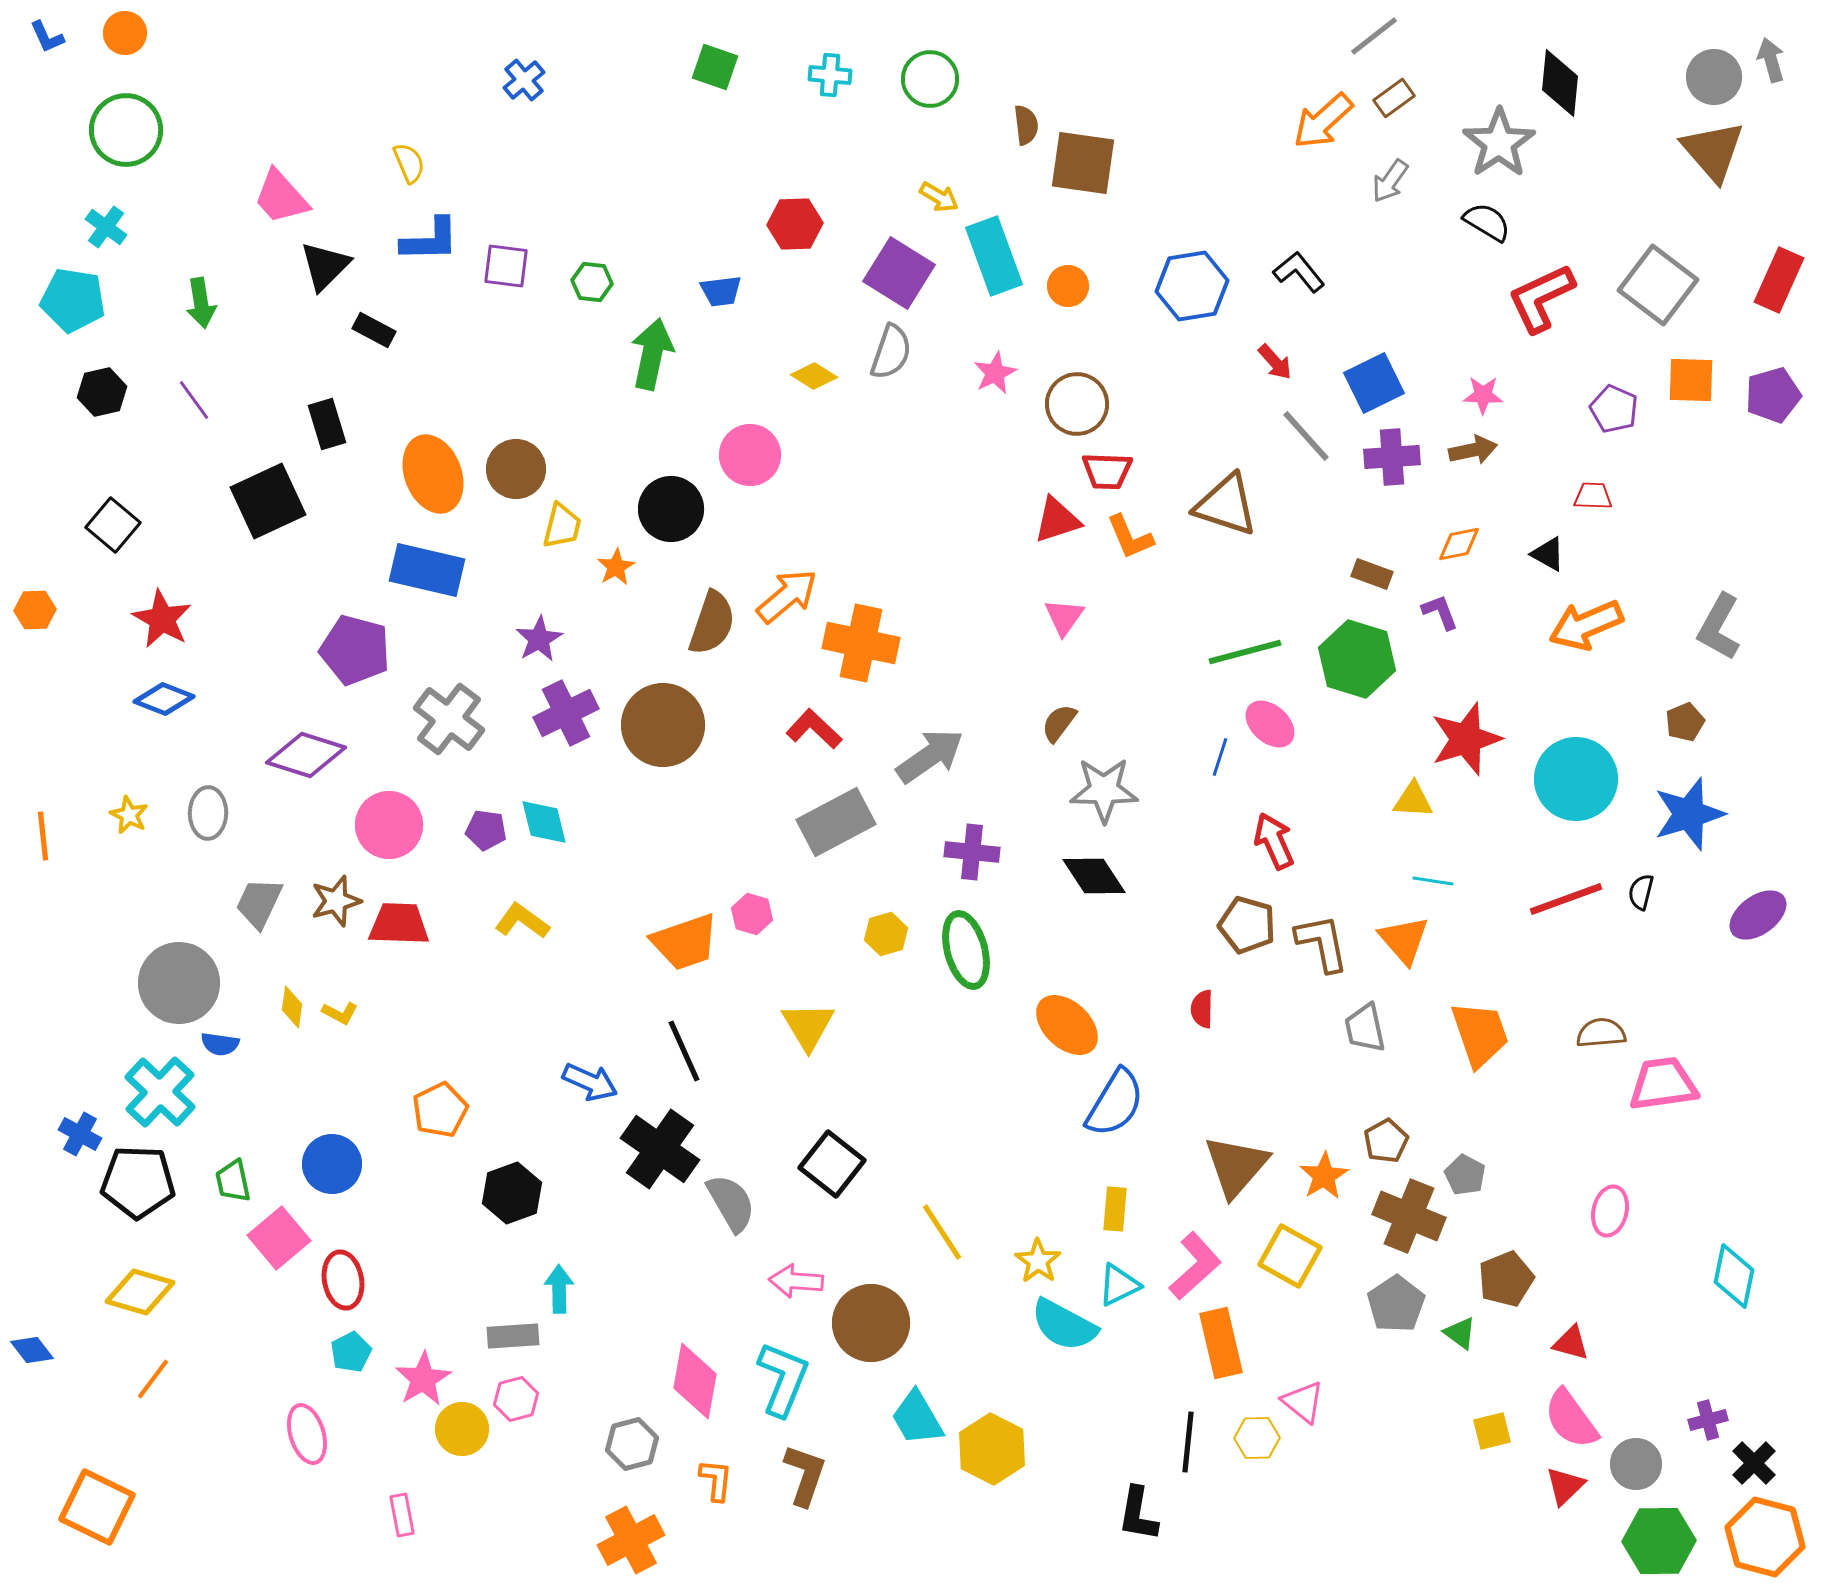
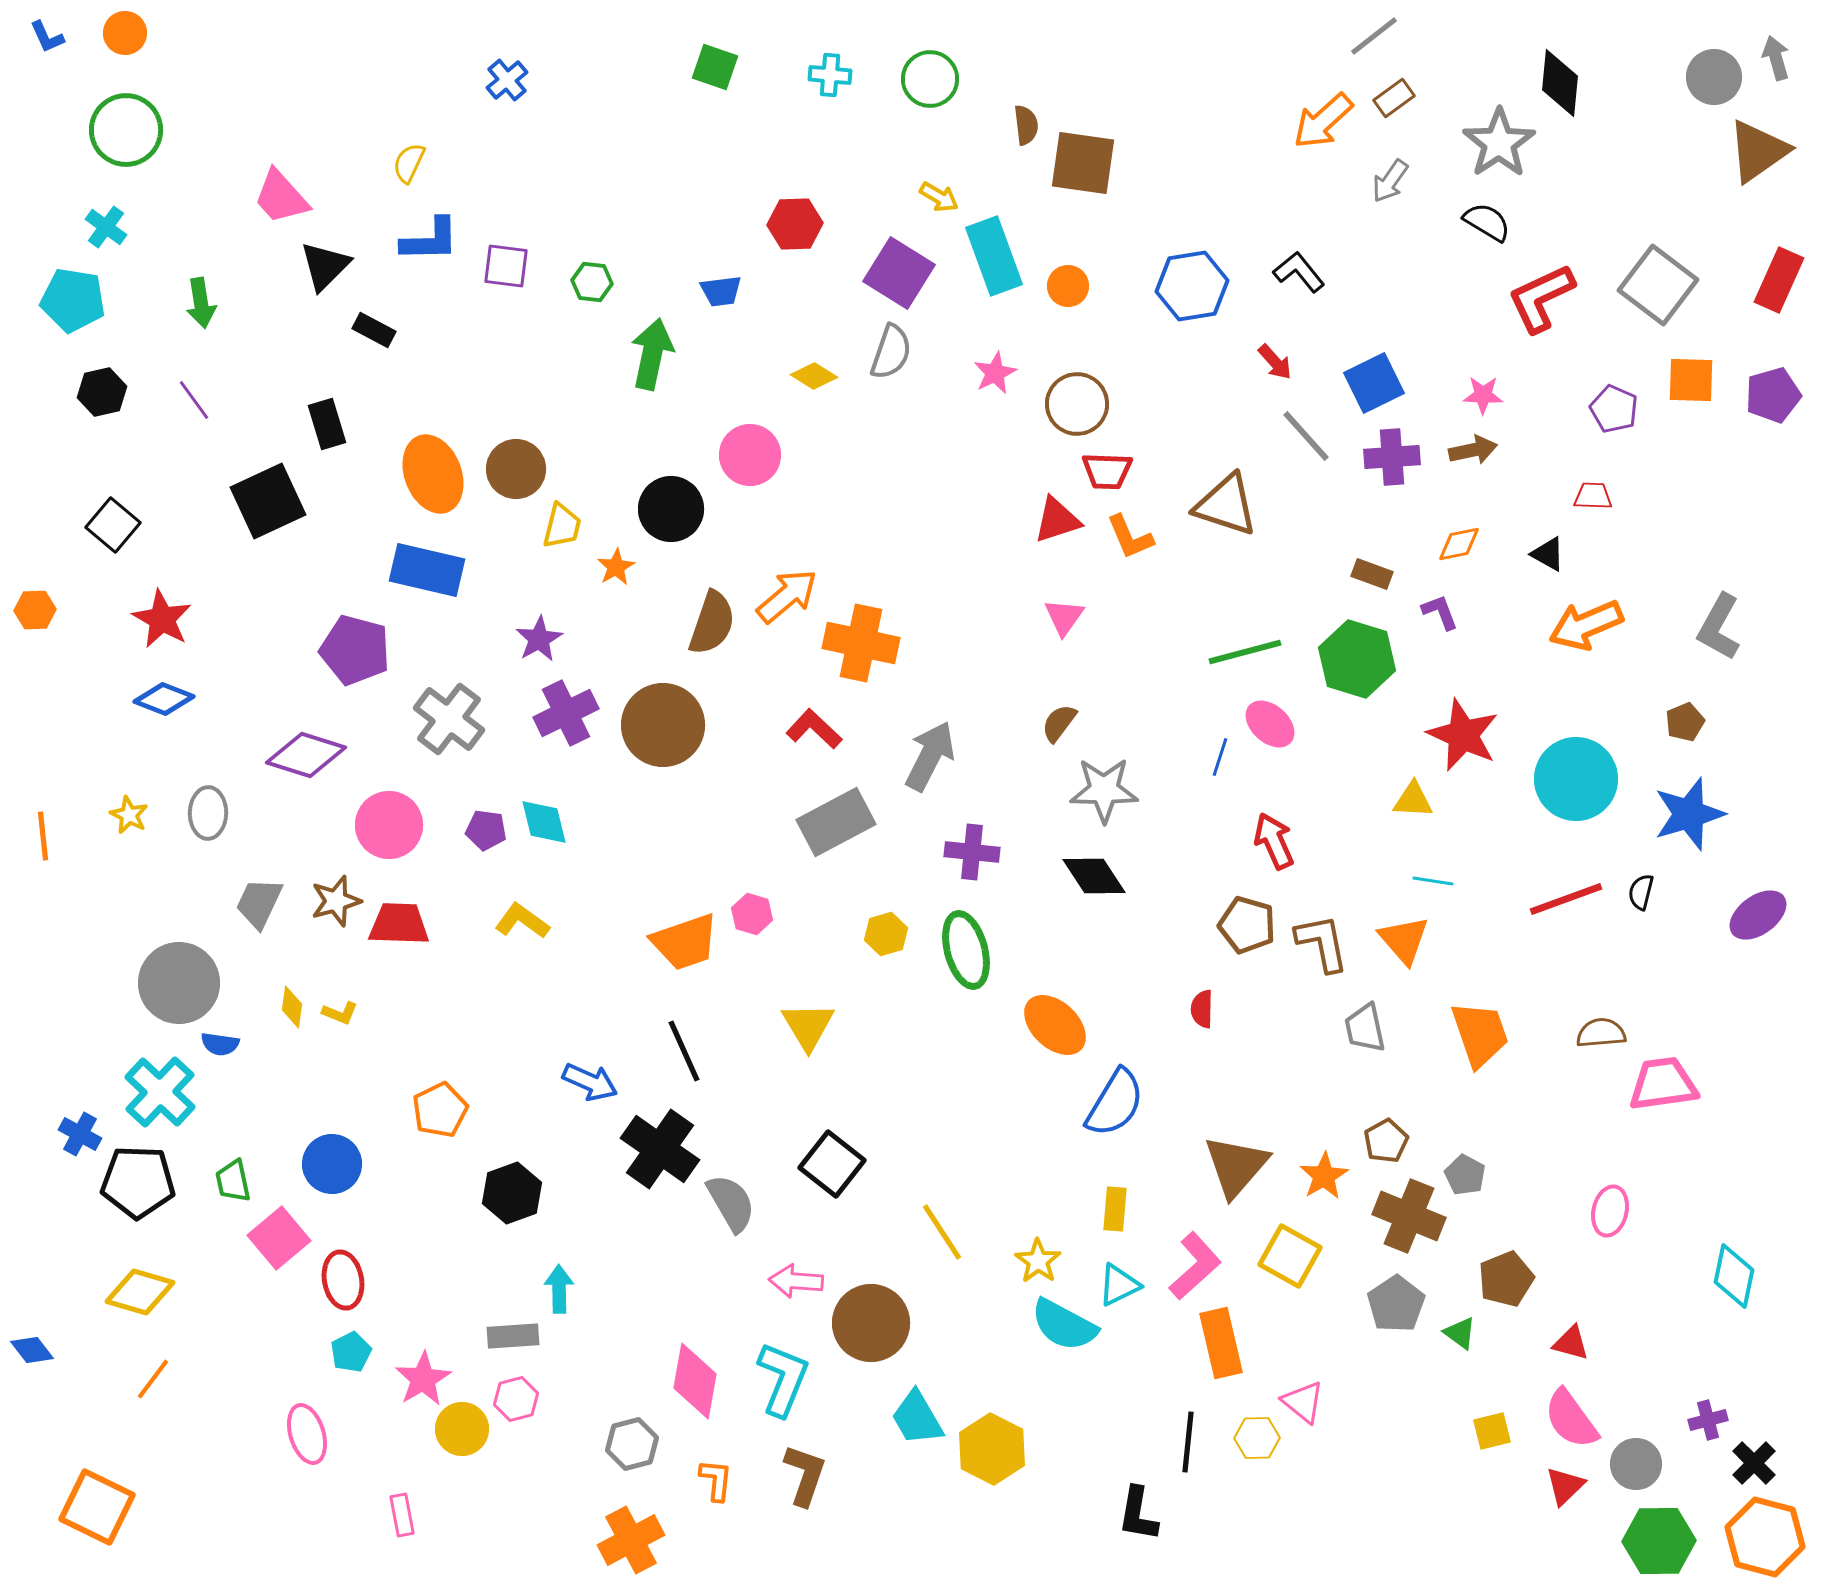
gray arrow at (1771, 60): moved 5 px right, 2 px up
blue cross at (524, 80): moved 17 px left
brown triangle at (1713, 151): moved 45 px right; rotated 36 degrees clockwise
yellow semicircle at (409, 163): rotated 132 degrees counterclockwise
red star at (1466, 739): moved 3 px left, 4 px up; rotated 30 degrees counterclockwise
gray arrow at (930, 756): rotated 28 degrees counterclockwise
yellow L-shape at (340, 1013): rotated 6 degrees counterclockwise
orange ellipse at (1067, 1025): moved 12 px left
